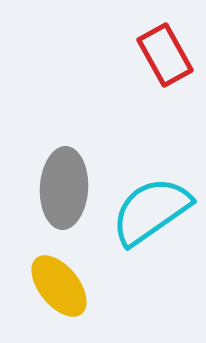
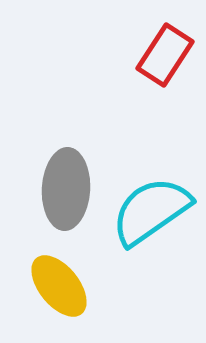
red rectangle: rotated 62 degrees clockwise
gray ellipse: moved 2 px right, 1 px down
